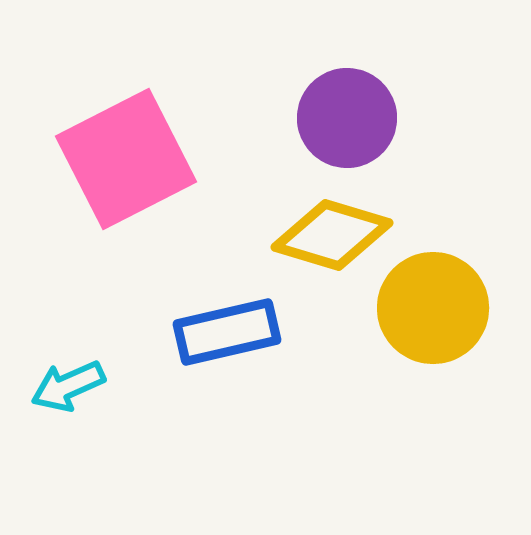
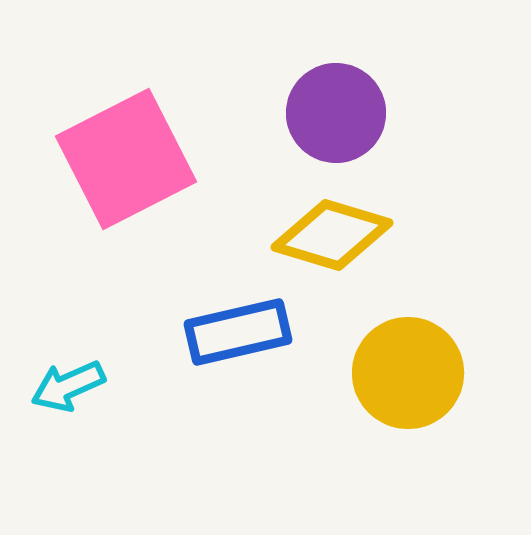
purple circle: moved 11 px left, 5 px up
yellow circle: moved 25 px left, 65 px down
blue rectangle: moved 11 px right
